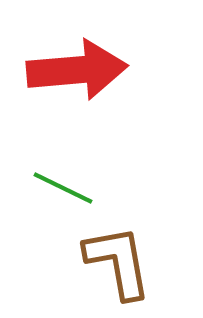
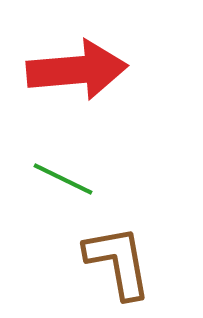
green line: moved 9 px up
